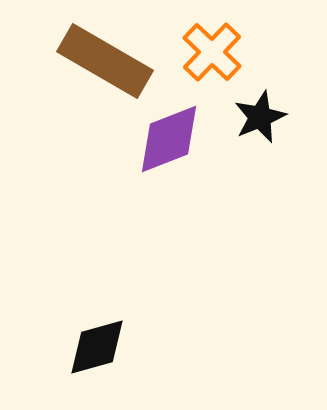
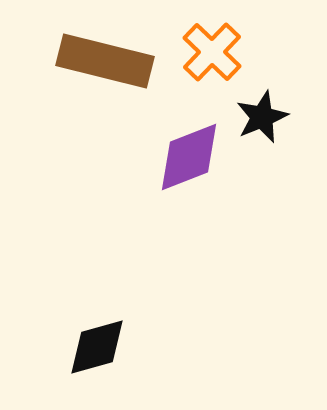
brown rectangle: rotated 16 degrees counterclockwise
black star: moved 2 px right
purple diamond: moved 20 px right, 18 px down
